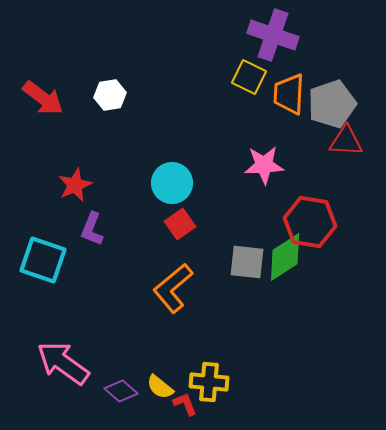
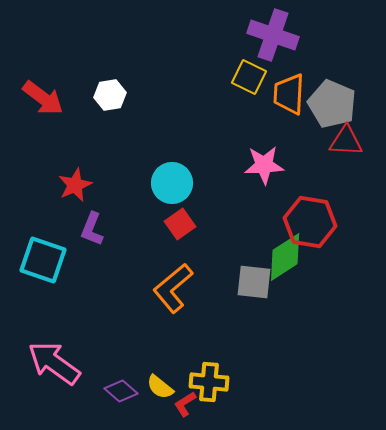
gray pentagon: rotated 30 degrees counterclockwise
gray square: moved 7 px right, 20 px down
pink arrow: moved 9 px left
red L-shape: rotated 100 degrees counterclockwise
